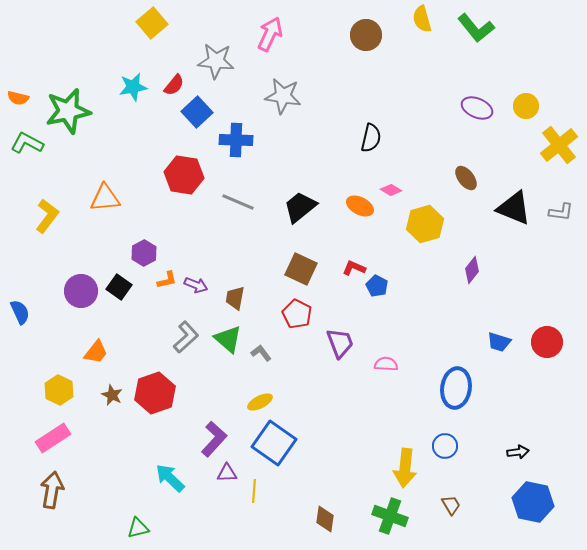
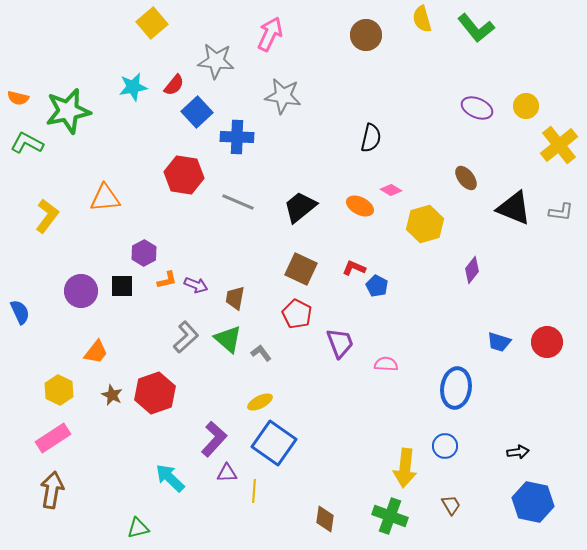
blue cross at (236, 140): moved 1 px right, 3 px up
black square at (119, 287): moved 3 px right, 1 px up; rotated 35 degrees counterclockwise
